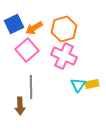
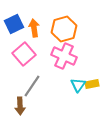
orange arrow: rotated 114 degrees clockwise
pink square: moved 3 px left, 4 px down
gray line: moved 1 px right, 1 px up; rotated 35 degrees clockwise
